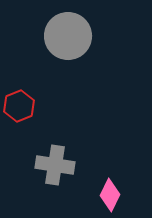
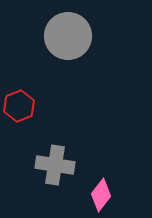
pink diamond: moved 9 px left; rotated 12 degrees clockwise
